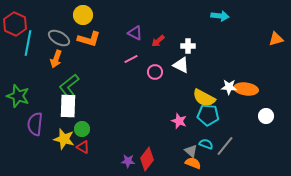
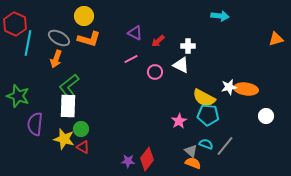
yellow circle: moved 1 px right, 1 px down
white star: rotated 14 degrees counterclockwise
pink star: rotated 21 degrees clockwise
green circle: moved 1 px left
